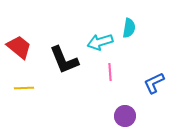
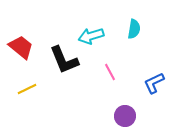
cyan semicircle: moved 5 px right, 1 px down
cyan arrow: moved 9 px left, 6 px up
red trapezoid: moved 2 px right
pink line: rotated 24 degrees counterclockwise
yellow line: moved 3 px right, 1 px down; rotated 24 degrees counterclockwise
